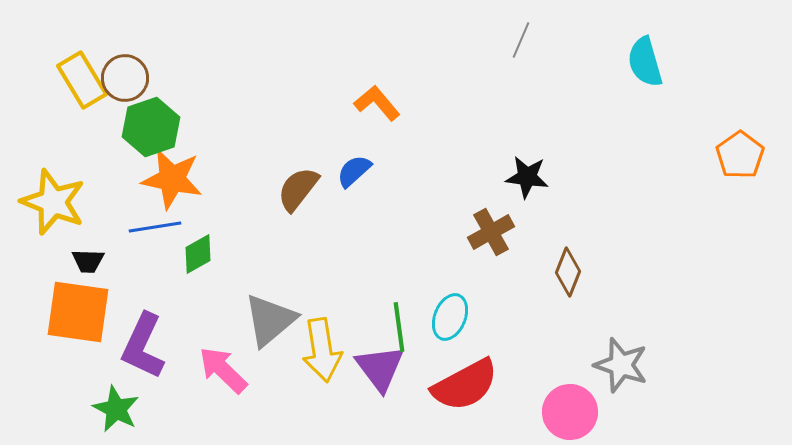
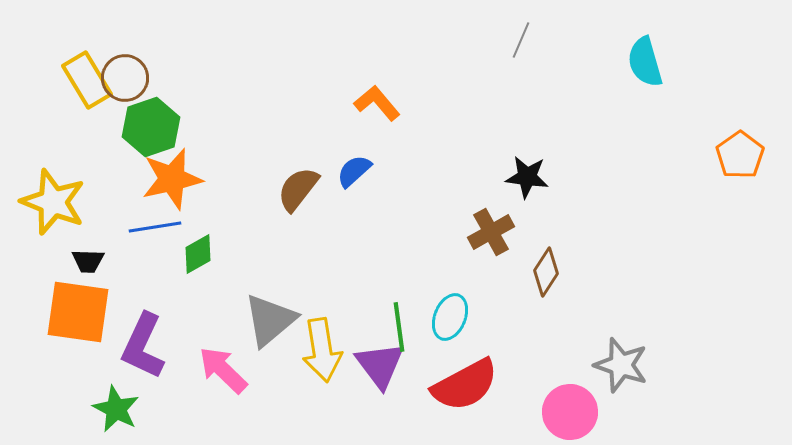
yellow rectangle: moved 5 px right
orange star: rotated 24 degrees counterclockwise
brown diamond: moved 22 px left; rotated 12 degrees clockwise
purple triangle: moved 3 px up
